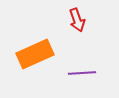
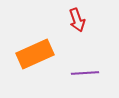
purple line: moved 3 px right
